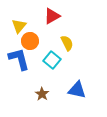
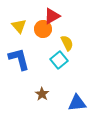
yellow triangle: rotated 21 degrees counterclockwise
orange circle: moved 13 px right, 12 px up
cyan square: moved 7 px right; rotated 12 degrees clockwise
blue triangle: moved 13 px down; rotated 18 degrees counterclockwise
